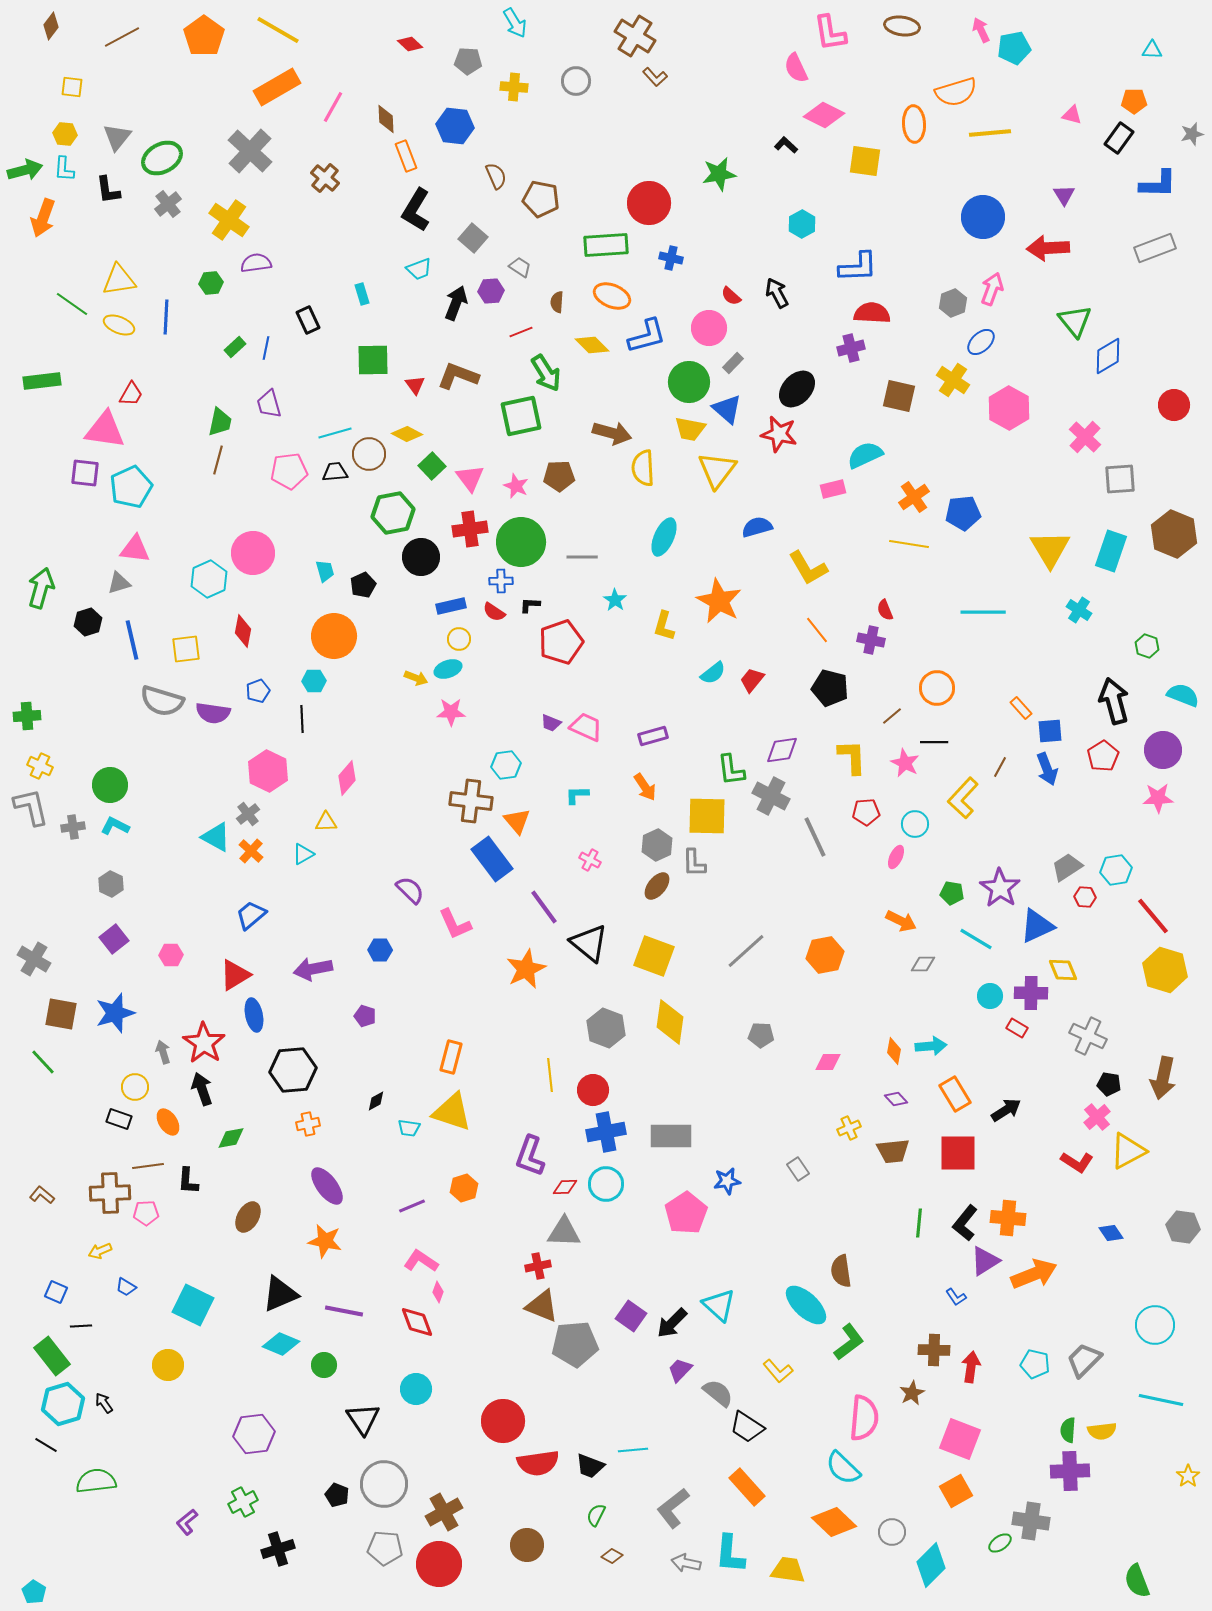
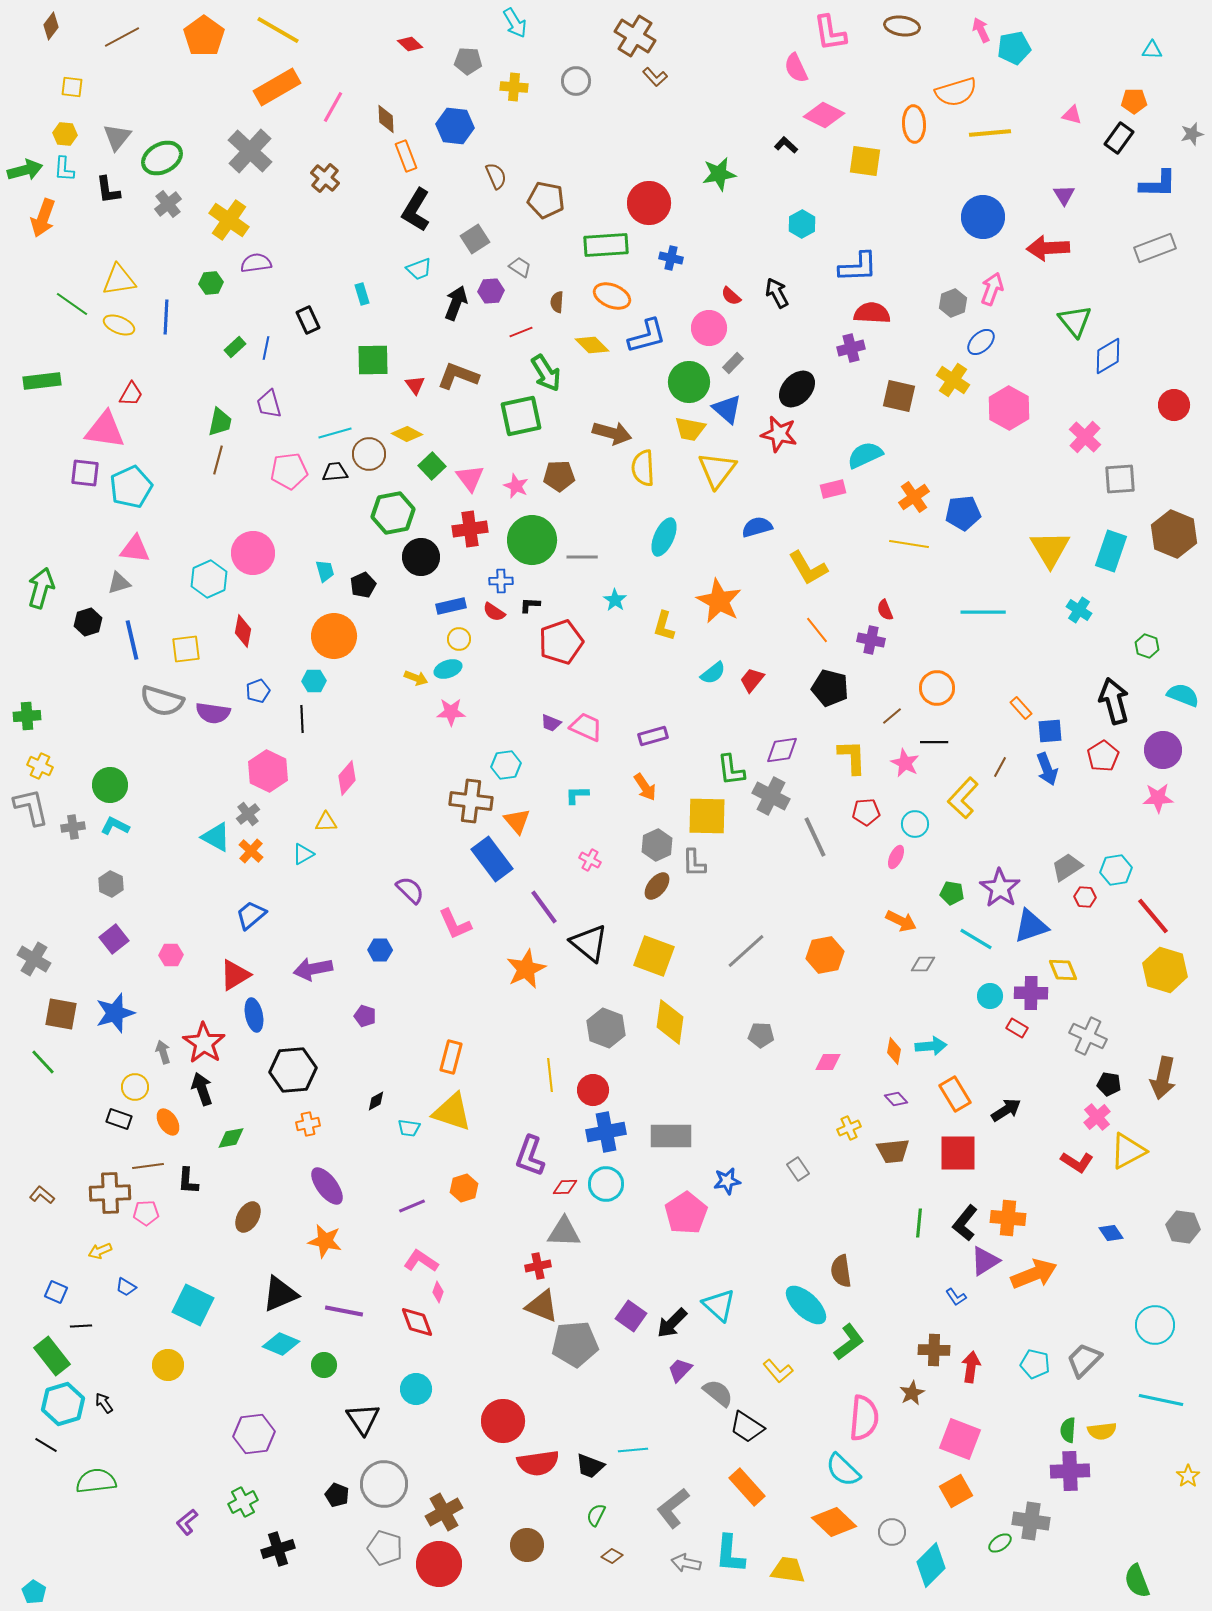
brown pentagon at (541, 199): moved 5 px right, 1 px down
gray square at (473, 238): moved 2 px right, 1 px down; rotated 16 degrees clockwise
green circle at (521, 542): moved 11 px right, 2 px up
blue triangle at (1037, 926): moved 6 px left; rotated 6 degrees clockwise
cyan semicircle at (843, 1468): moved 2 px down
gray pentagon at (385, 1548): rotated 12 degrees clockwise
